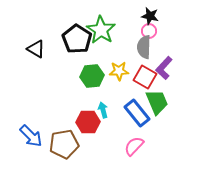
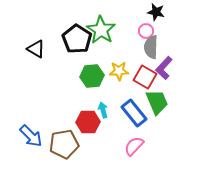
black star: moved 6 px right, 4 px up
pink circle: moved 3 px left
gray semicircle: moved 7 px right
blue rectangle: moved 3 px left
